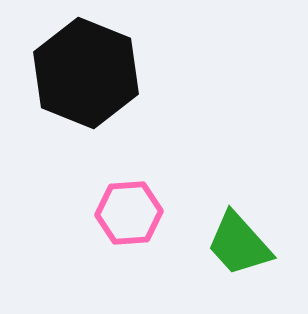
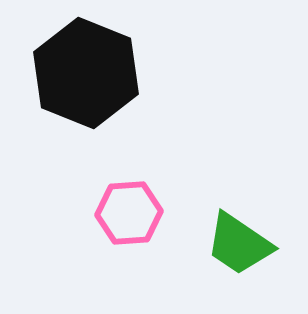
green trapezoid: rotated 14 degrees counterclockwise
